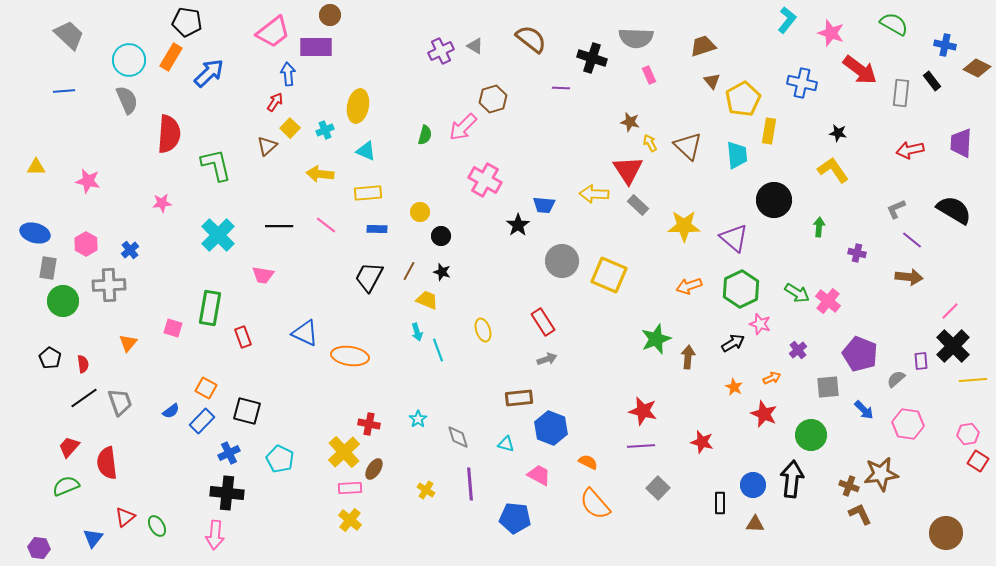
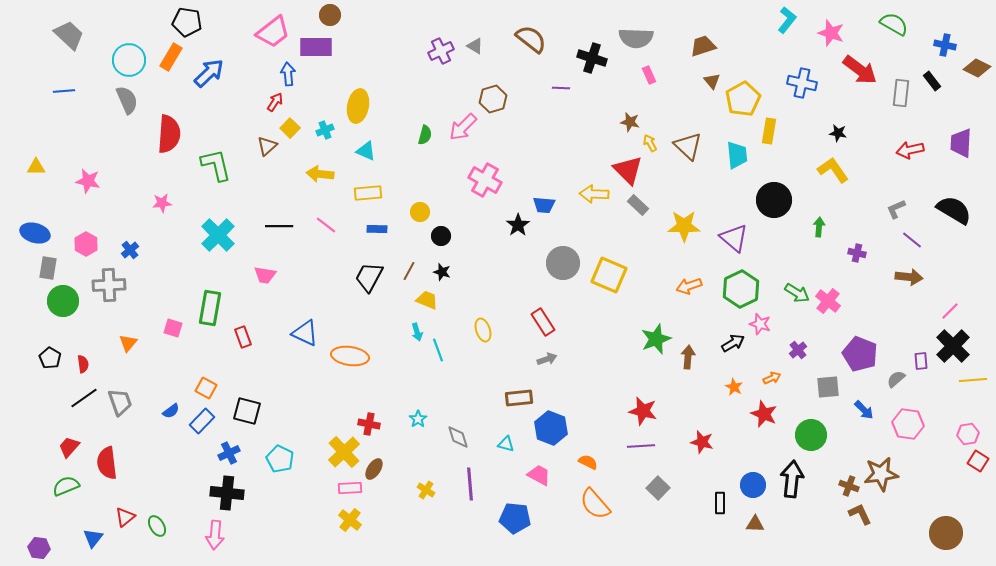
red triangle at (628, 170): rotated 12 degrees counterclockwise
gray circle at (562, 261): moved 1 px right, 2 px down
pink trapezoid at (263, 275): moved 2 px right
